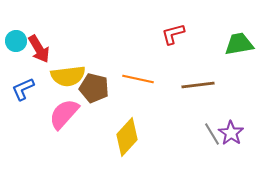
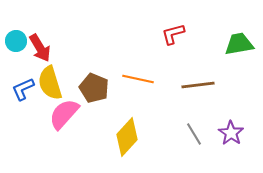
red arrow: moved 1 px right, 1 px up
yellow semicircle: moved 18 px left, 7 px down; rotated 80 degrees clockwise
brown pentagon: rotated 8 degrees clockwise
gray line: moved 18 px left
